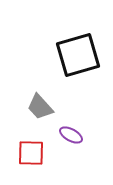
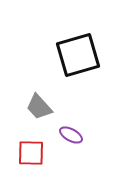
gray trapezoid: moved 1 px left
